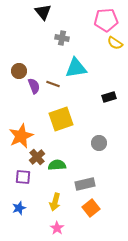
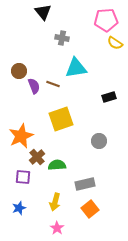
gray circle: moved 2 px up
orange square: moved 1 px left, 1 px down
